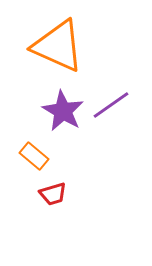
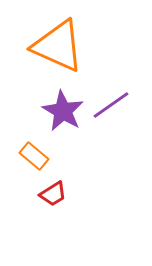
red trapezoid: rotated 16 degrees counterclockwise
